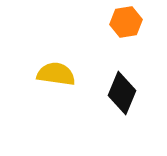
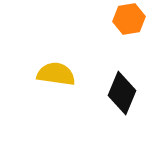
orange hexagon: moved 3 px right, 3 px up
